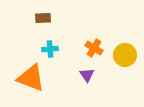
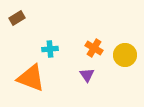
brown rectangle: moved 26 px left; rotated 28 degrees counterclockwise
